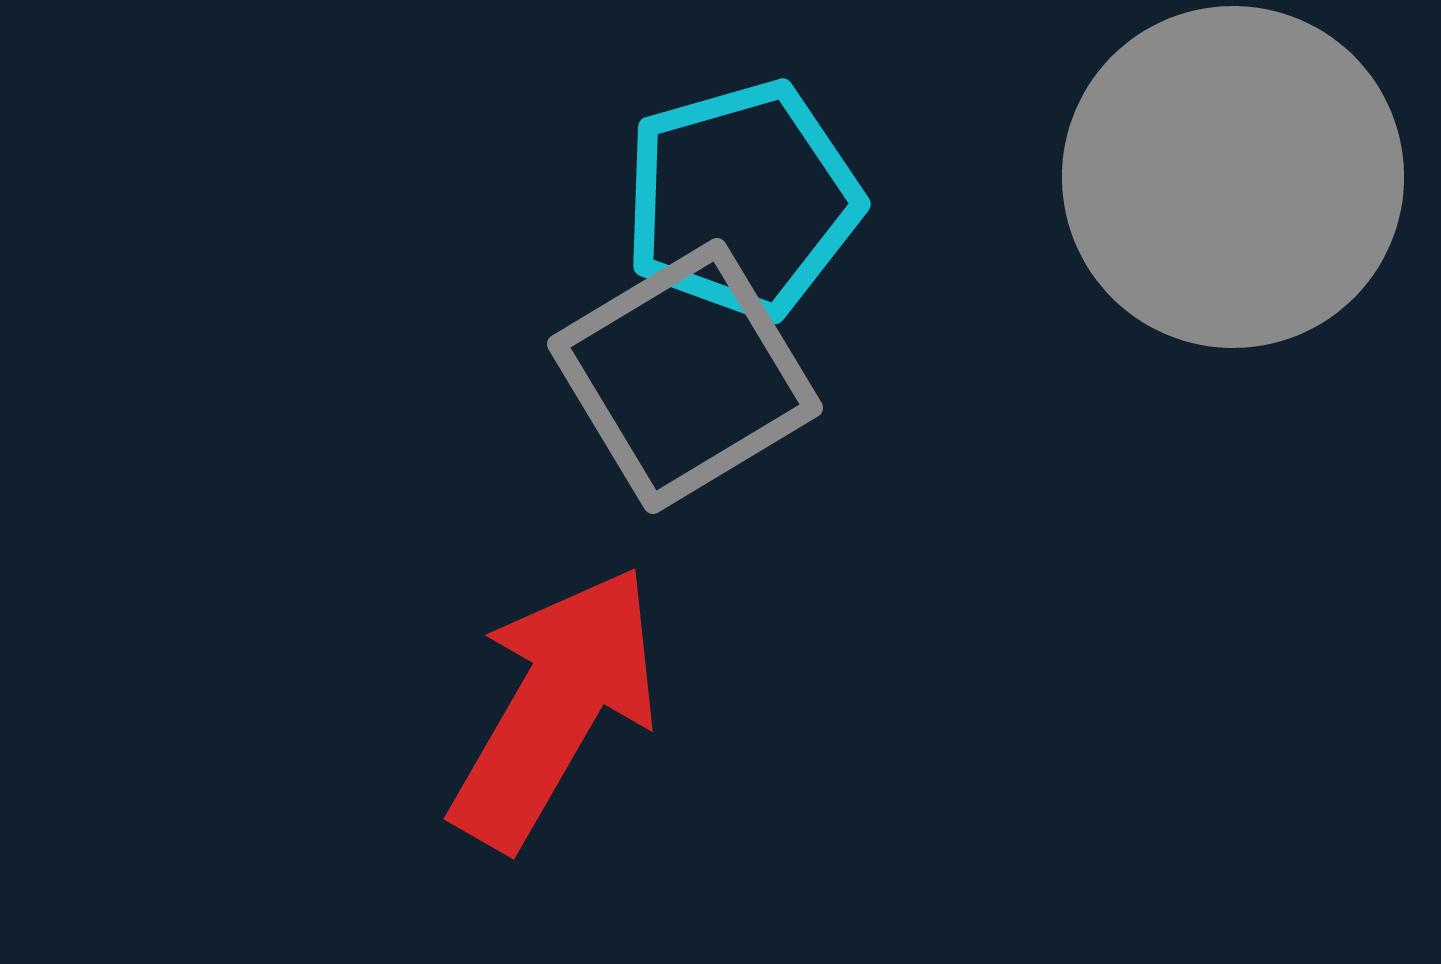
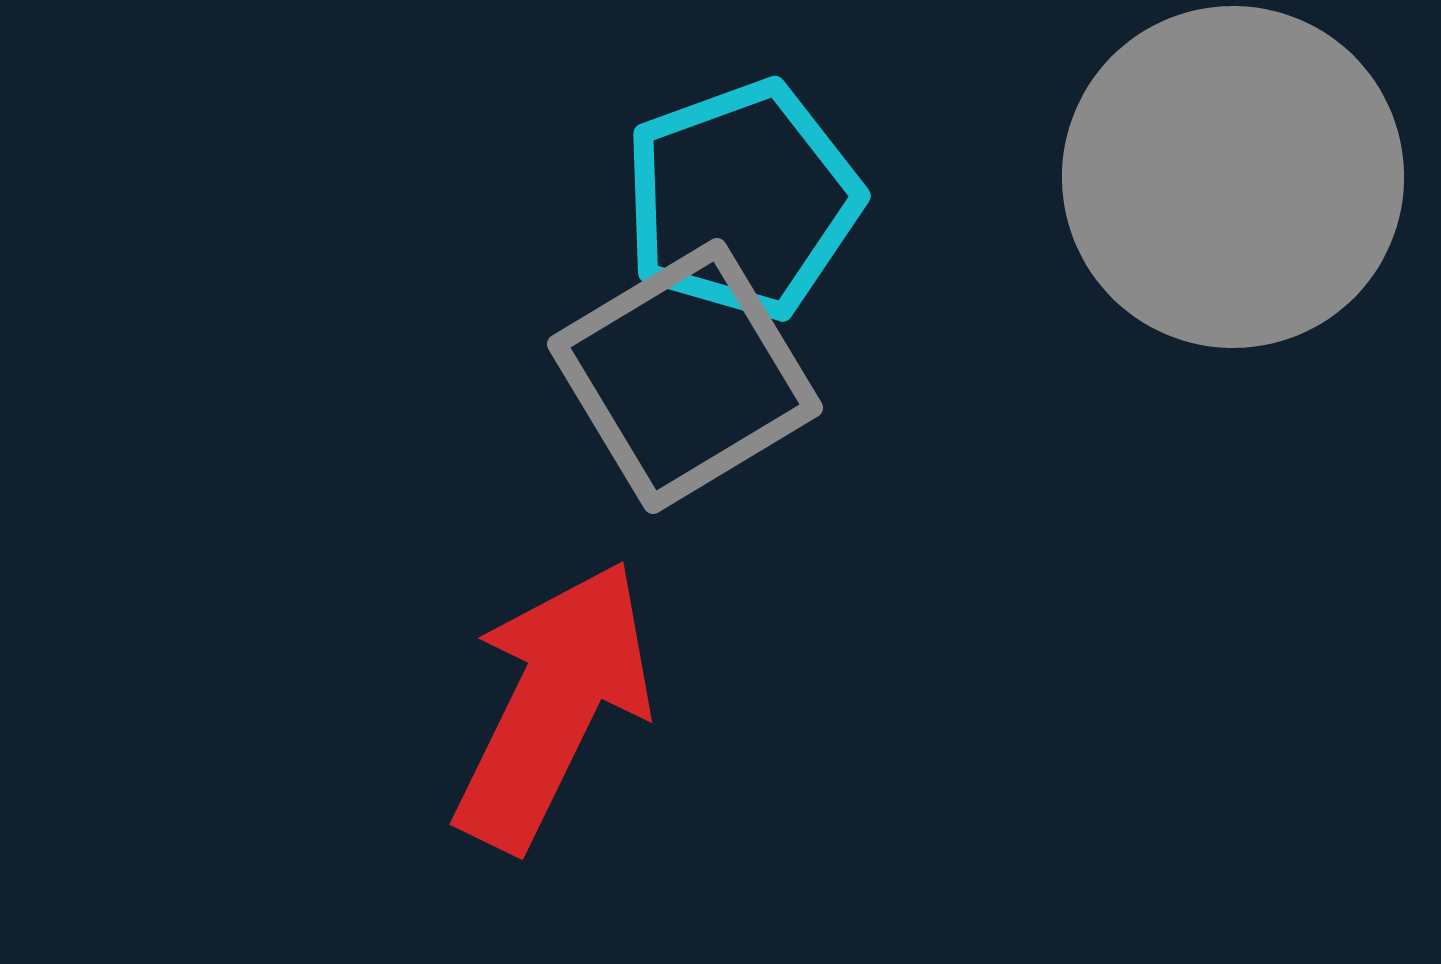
cyan pentagon: rotated 4 degrees counterclockwise
red arrow: moved 2 px left, 2 px up; rotated 4 degrees counterclockwise
